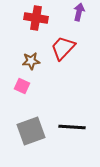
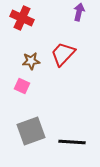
red cross: moved 14 px left; rotated 15 degrees clockwise
red trapezoid: moved 6 px down
black line: moved 15 px down
